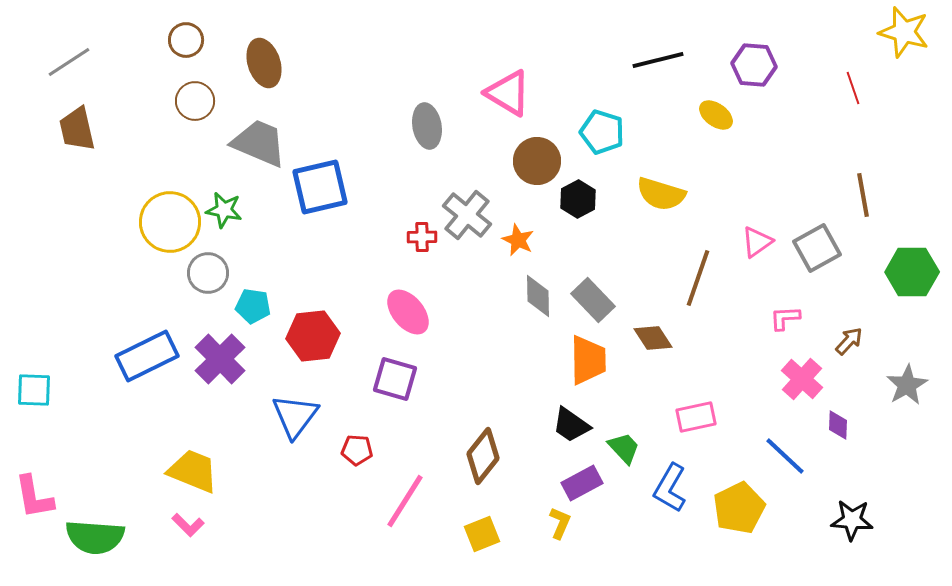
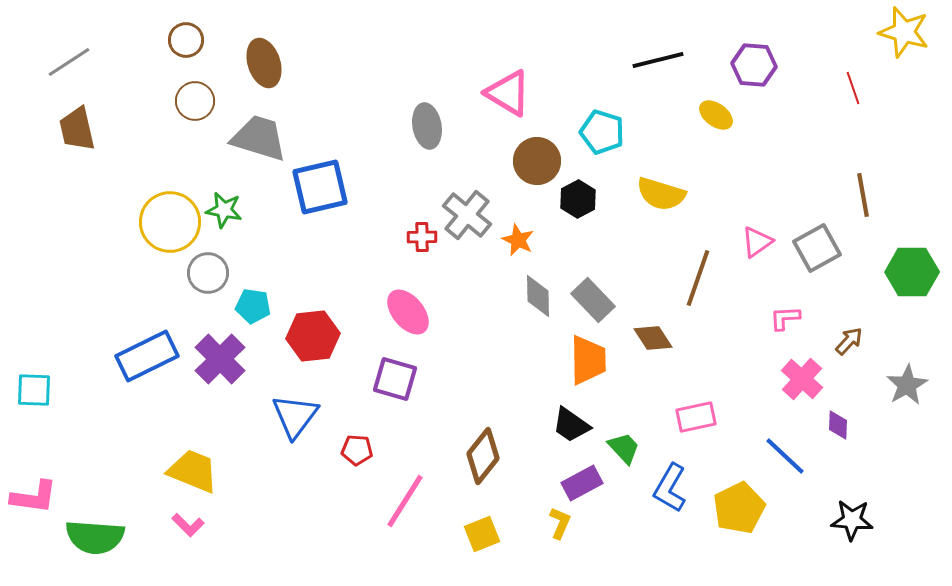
gray trapezoid at (259, 143): moved 5 px up; rotated 6 degrees counterclockwise
pink L-shape at (34, 497): rotated 72 degrees counterclockwise
